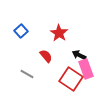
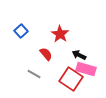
red star: moved 1 px right, 1 px down
red semicircle: moved 2 px up
pink rectangle: rotated 54 degrees counterclockwise
gray line: moved 7 px right
